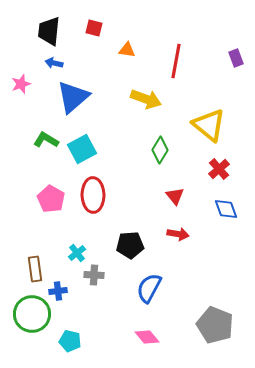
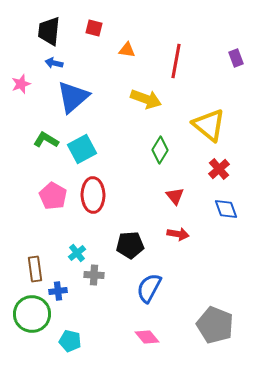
pink pentagon: moved 2 px right, 3 px up
